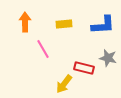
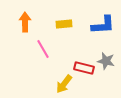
gray star: moved 2 px left, 3 px down
